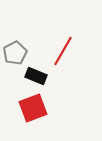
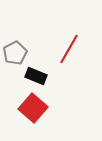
red line: moved 6 px right, 2 px up
red square: rotated 28 degrees counterclockwise
